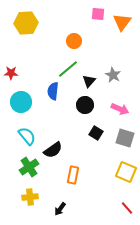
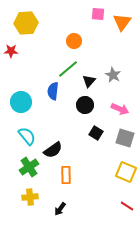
red star: moved 22 px up
orange rectangle: moved 7 px left; rotated 12 degrees counterclockwise
red line: moved 2 px up; rotated 16 degrees counterclockwise
